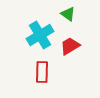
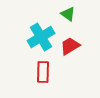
cyan cross: moved 1 px right, 2 px down
red rectangle: moved 1 px right
